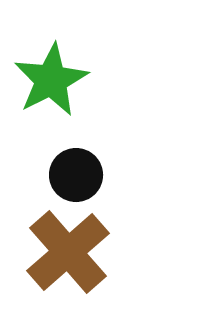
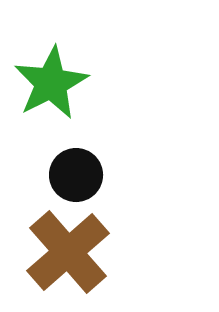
green star: moved 3 px down
